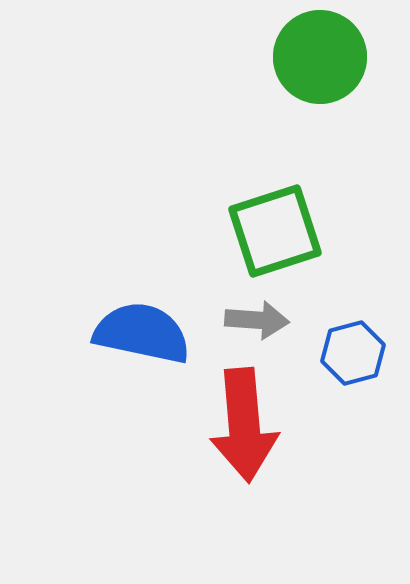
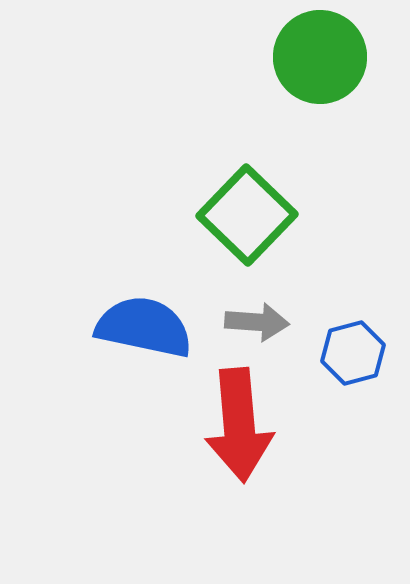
green square: moved 28 px left, 16 px up; rotated 28 degrees counterclockwise
gray arrow: moved 2 px down
blue semicircle: moved 2 px right, 6 px up
red arrow: moved 5 px left
